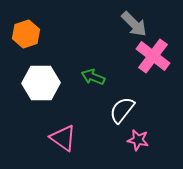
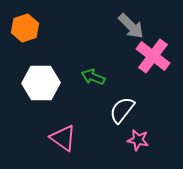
gray arrow: moved 3 px left, 2 px down
orange hexagon: moved 1 px left, 6 px up
